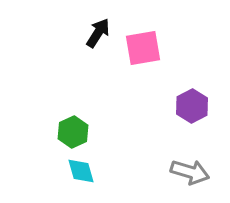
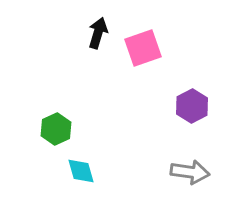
black arrow: rotated 16 degrees counterclockwise
pink square: rotated 9 degrees counterclockwise
green hexagon: moved 17 px left, 3 px up
gray arrow: rotated 9 degrees counterclockwise
